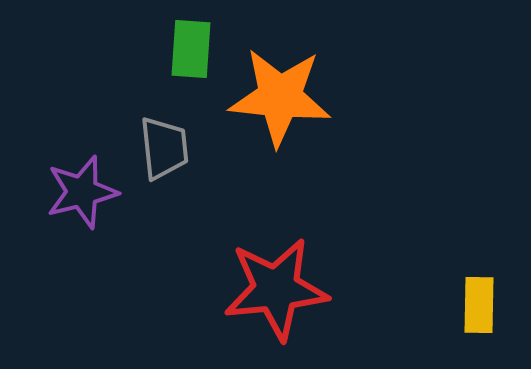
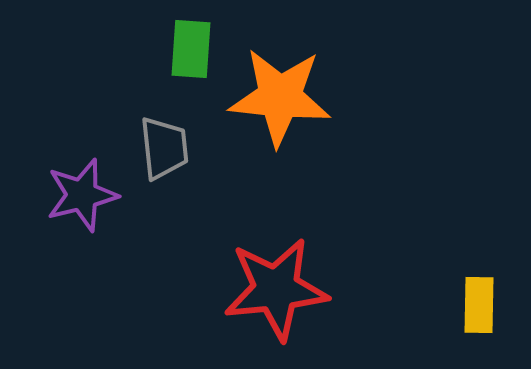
purple star: moved 3 px down
